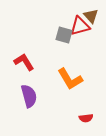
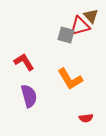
gray square: moved 2 px right
